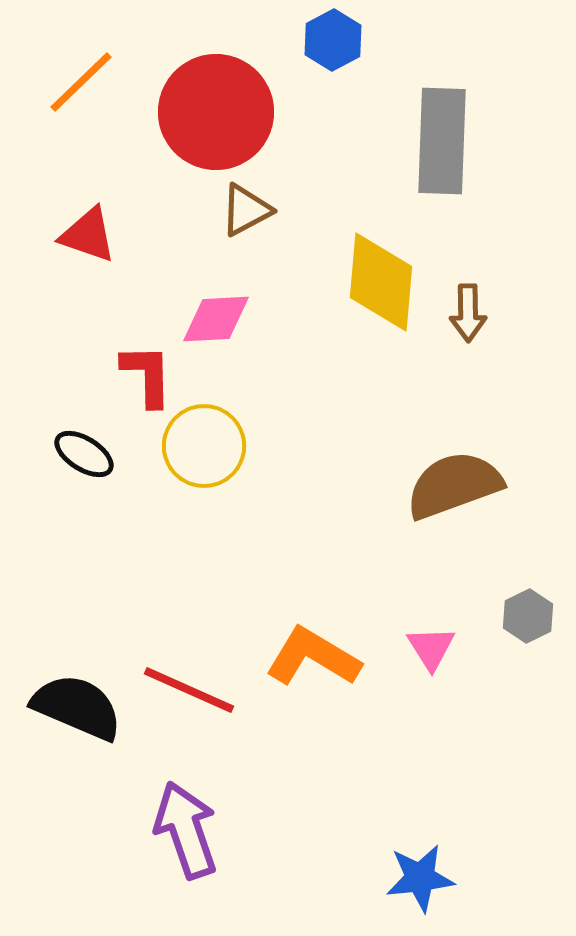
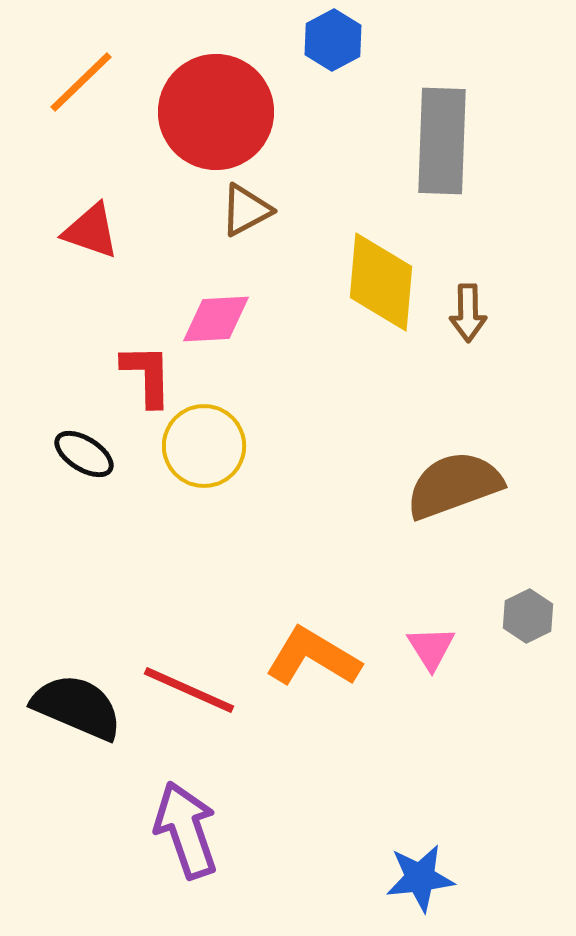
red triangle: moved 3 px right, 4 px up
